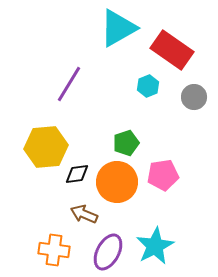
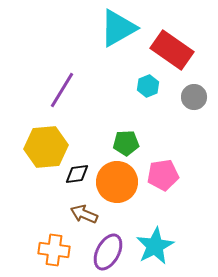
purple line: moved 7 px left, 6 px down
green pentagon: rotated 15 degrees clockwise
